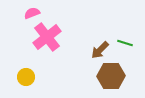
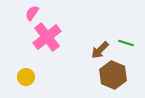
pink semicircle: rotated 35 degrees counterclockwise
green line: moved 1 px right
brown hexagon: moved 2 px right, 1 px up; rotated 24 degrees clockwise
